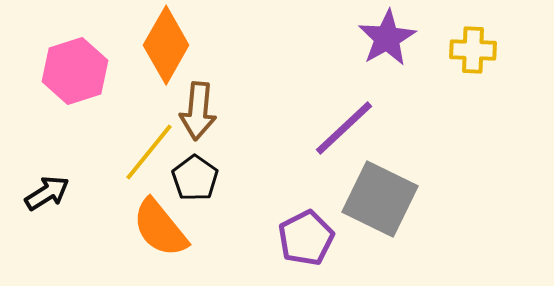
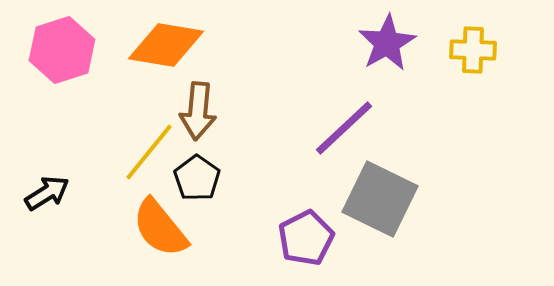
purple star: moved 5 px down
orange diamond: rotated 70 degrees clockwise
pink hexagon: moved 13 px left, 21 px up
black pentagon: moved 2 px right
